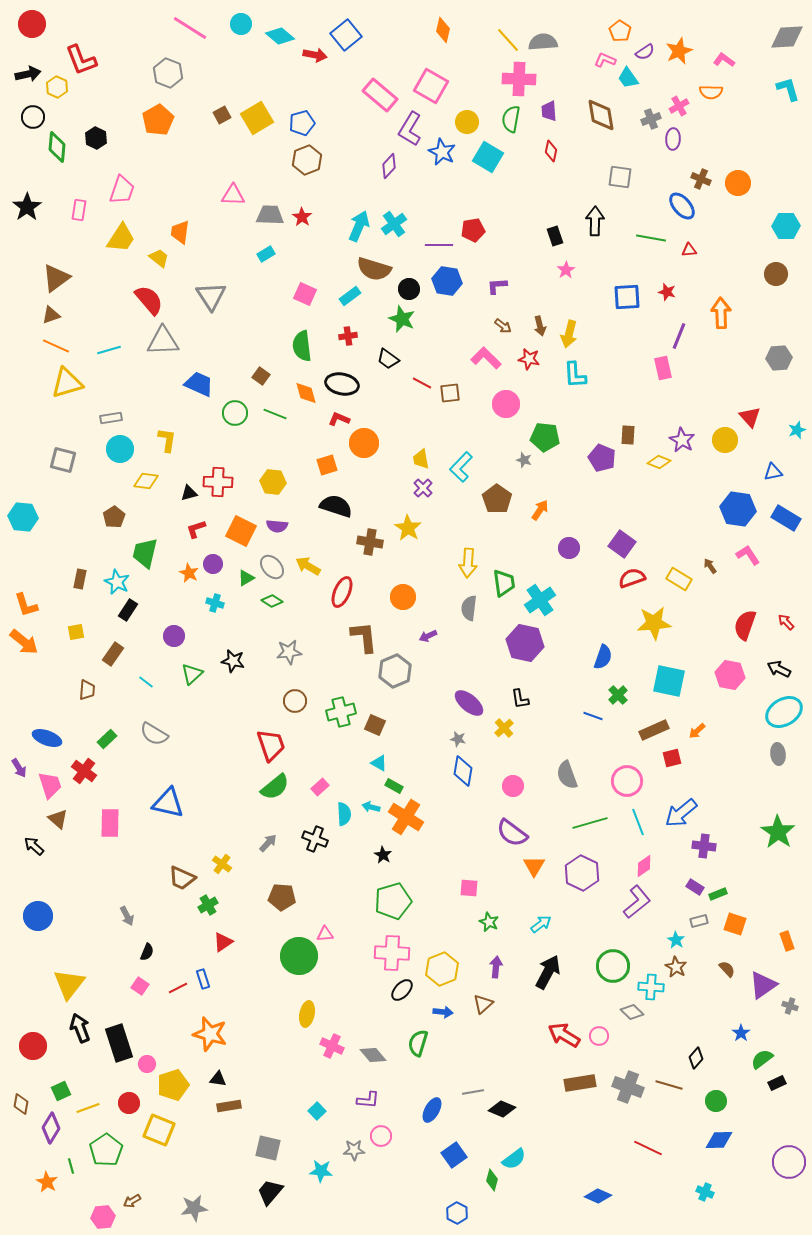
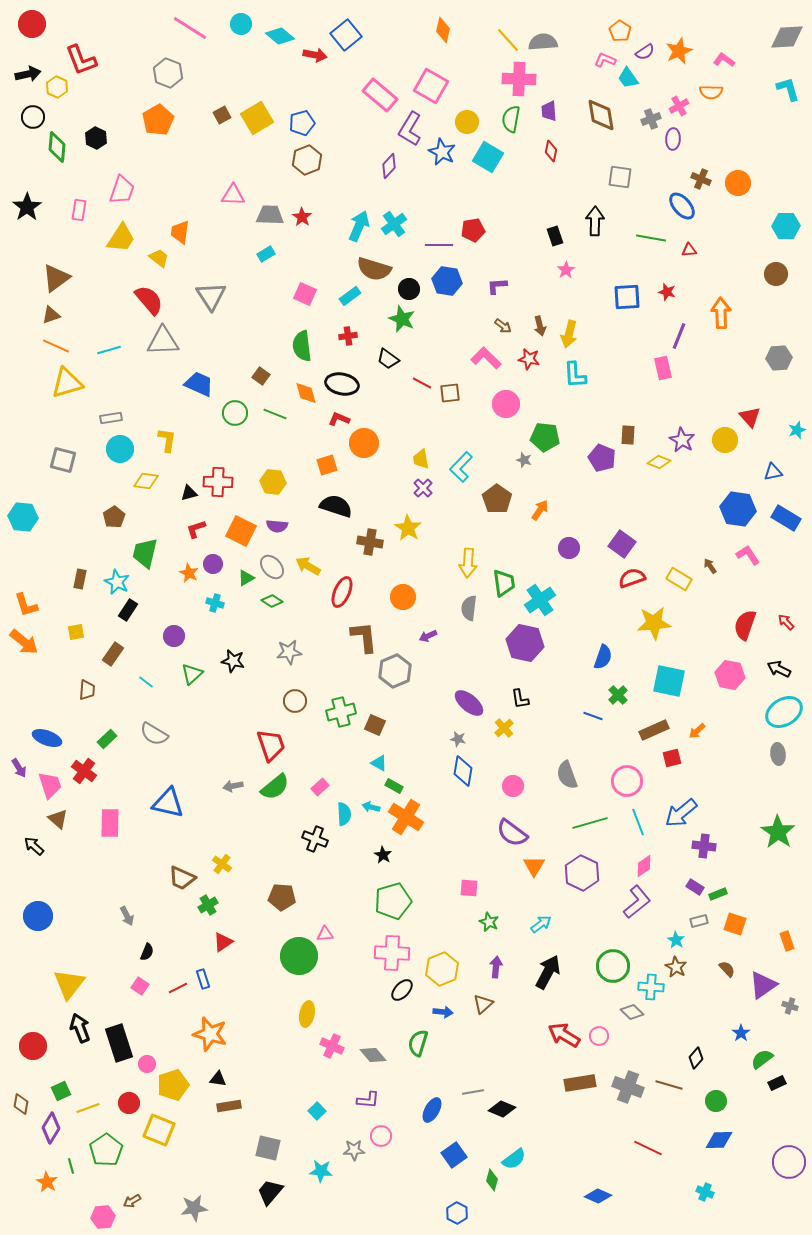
gray arrow at (268, 843): moved 35 px left, 57 px up; rotated 144 degrees counterclockwise
